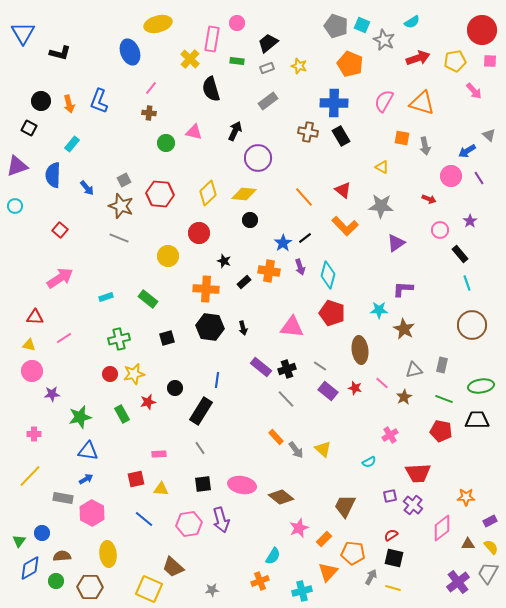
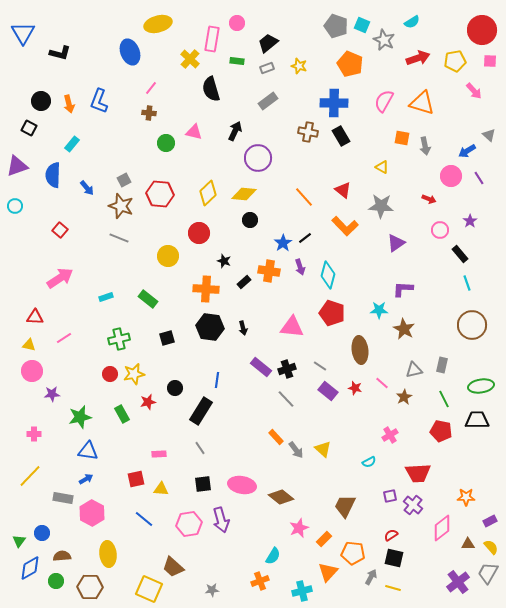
green line at (444, 399): rotated 42 degrees clockwise
